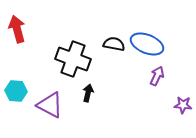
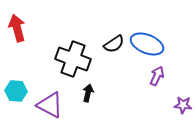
red arrow: moved 1 px up
black semicircle: rotated 135 degrees clockwise
